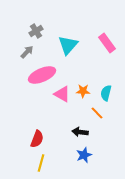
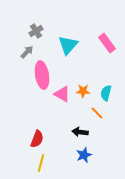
pink ellipse: rotated 76 degrees counterclockwise
